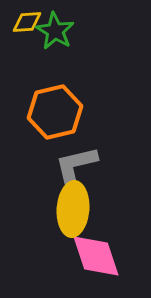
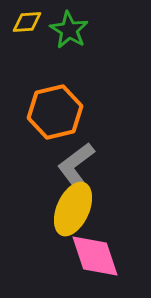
green star: moved 14 px right, 1 px up
gray L-shape: rotated 24 degrees counterclockwise
yellow ellipse: rotated 20 degrees clockwise
pink diamond: moved 1 px left
